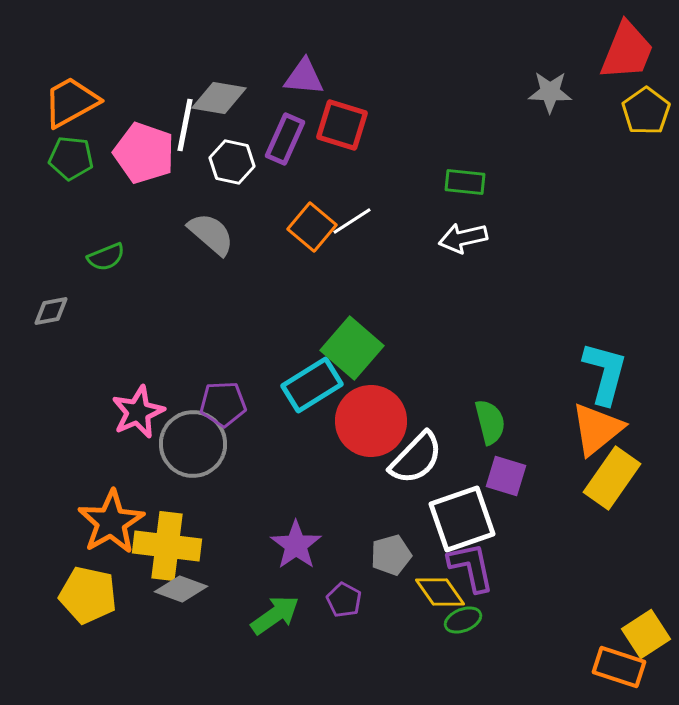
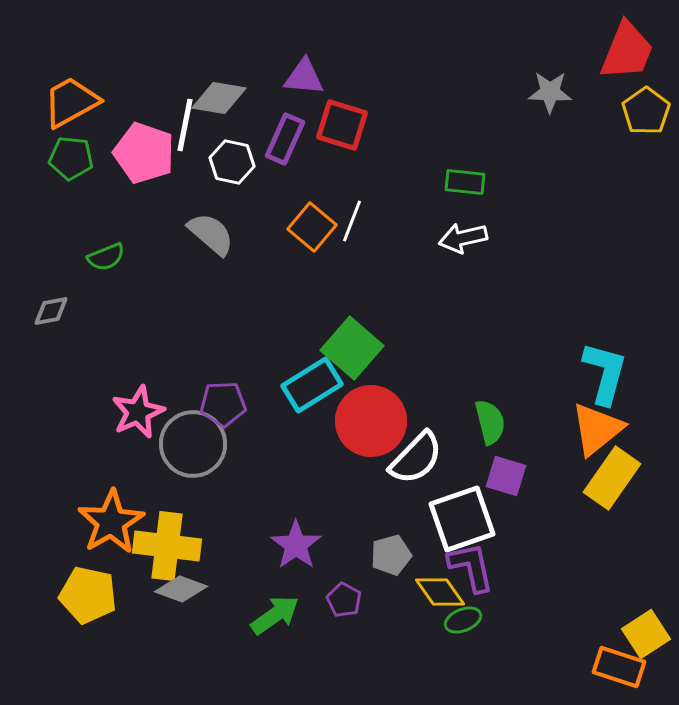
white line at (352, 221): rotated 36 degrees counterclockwise
